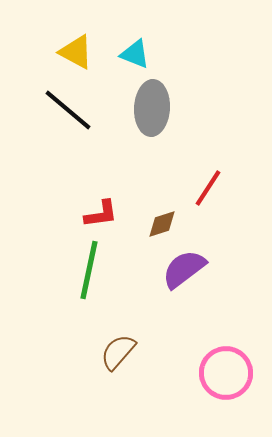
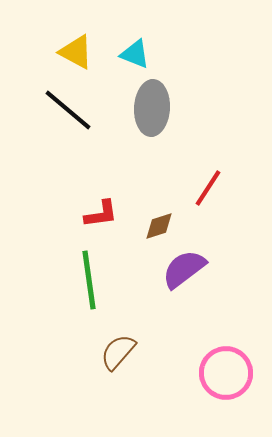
brown diamond: moved 3 px left, 2 px down
green line: moved 10 px down; rotated 20 degrees counterclockwise
